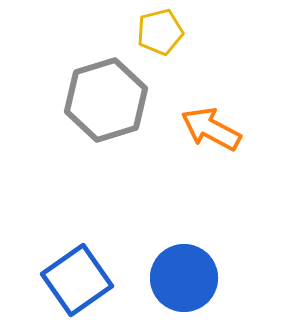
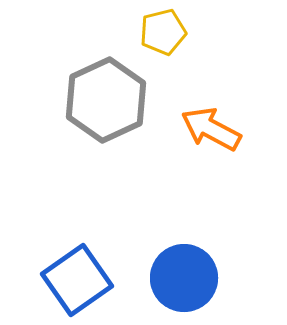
yellow pentagon: moved 3 px right
gray hexagon: rotated 8 degrees counterclockwise
